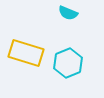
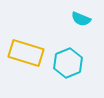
cyan semicircle: moved 13 px right, 6 px down
